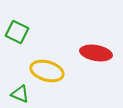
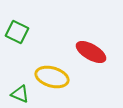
red ellipse: moved 5 px left, 1 px up; rotated 20 degrees clockwise
yellow ellipse: moved 5 px right, 6 px down
